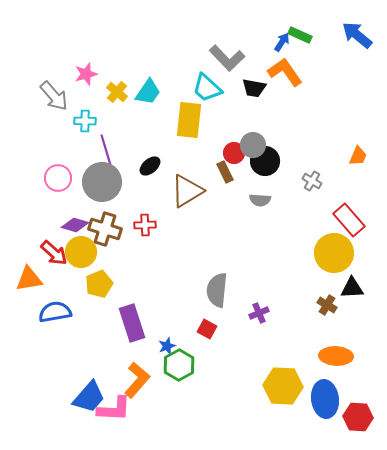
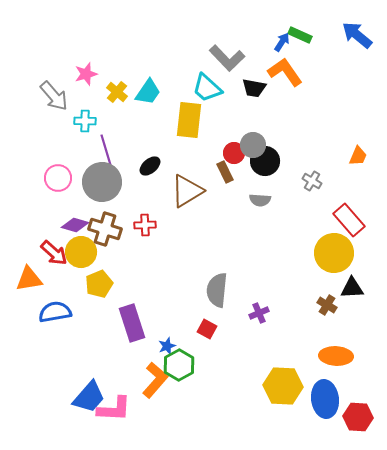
orange L-shape at (137, 380): moved 18 px right
